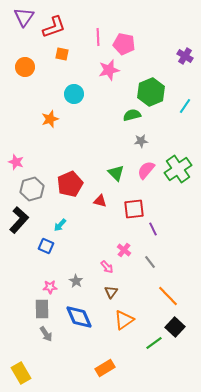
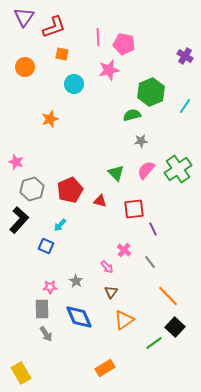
cyan circle at (74, 94): moved 10 px up
red pentagon at (70, 184): moved 6 px down
